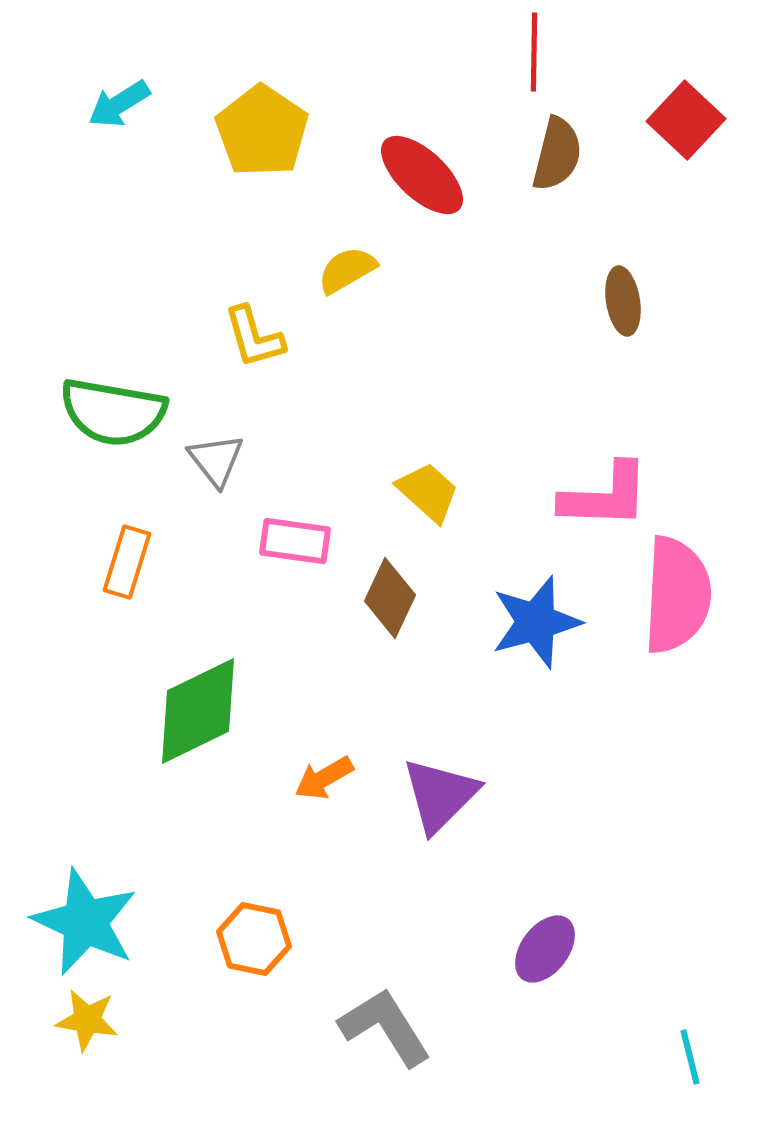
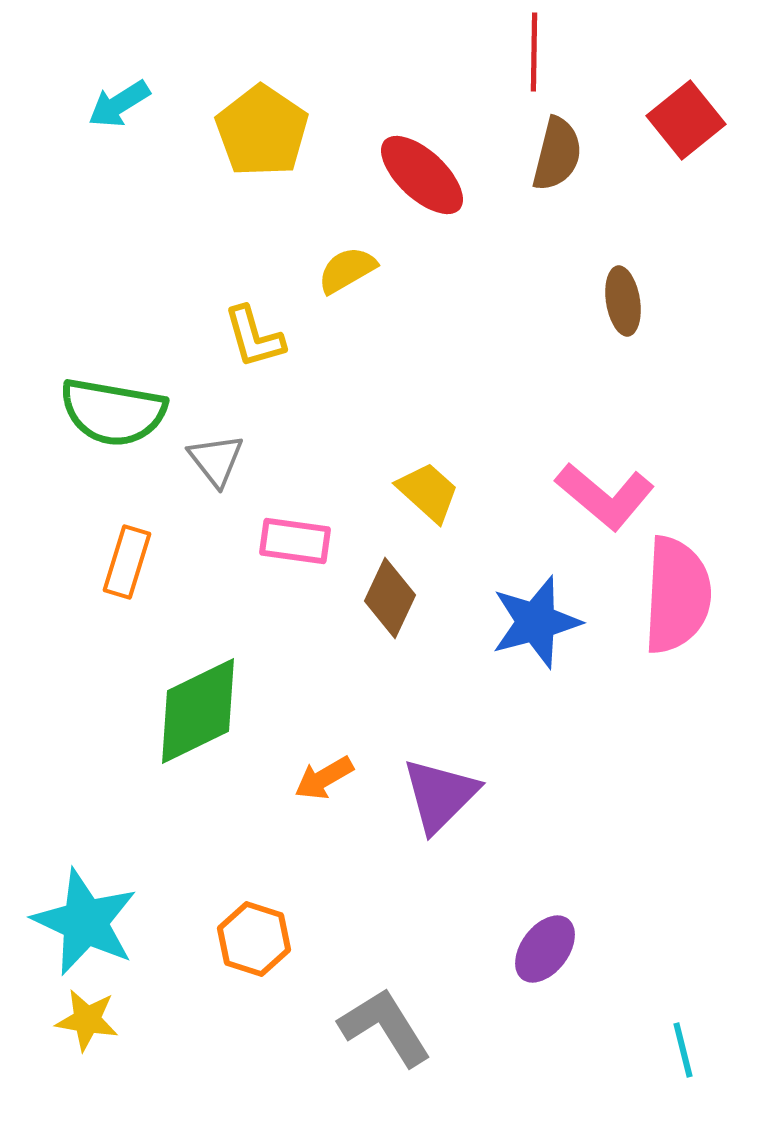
red square: rotated 8 degrees clockwise
pink L-shape: rotated 38 degrees clockwise
orange hexagon: rotated 6 degrees clockwise
cyan line: moved 7 px left, 7 px up
